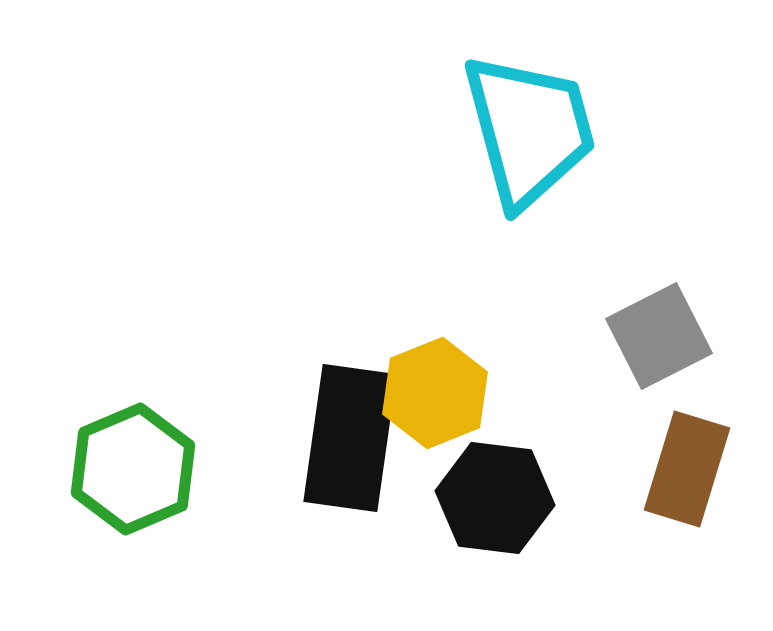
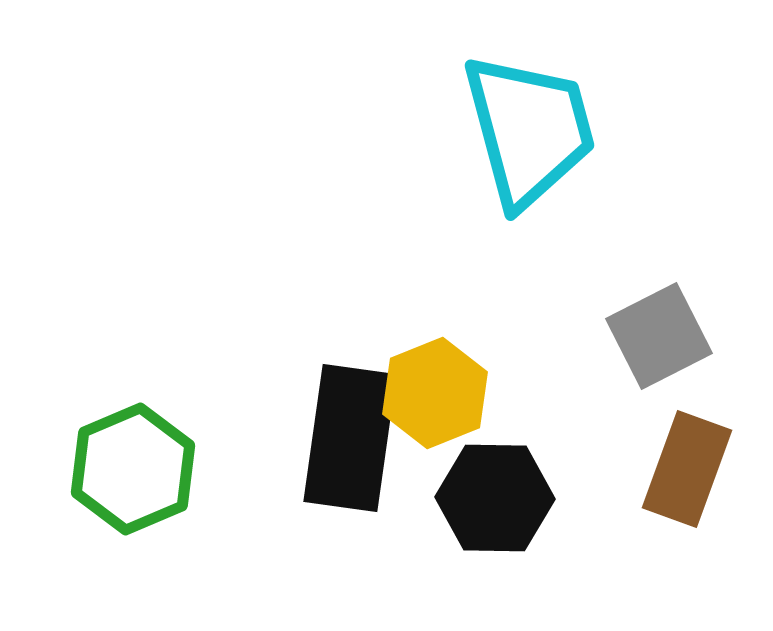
brown rectangle: rotated 3 degrees clockwise
black hexagon: rotated 6 degrees counterclockwise
